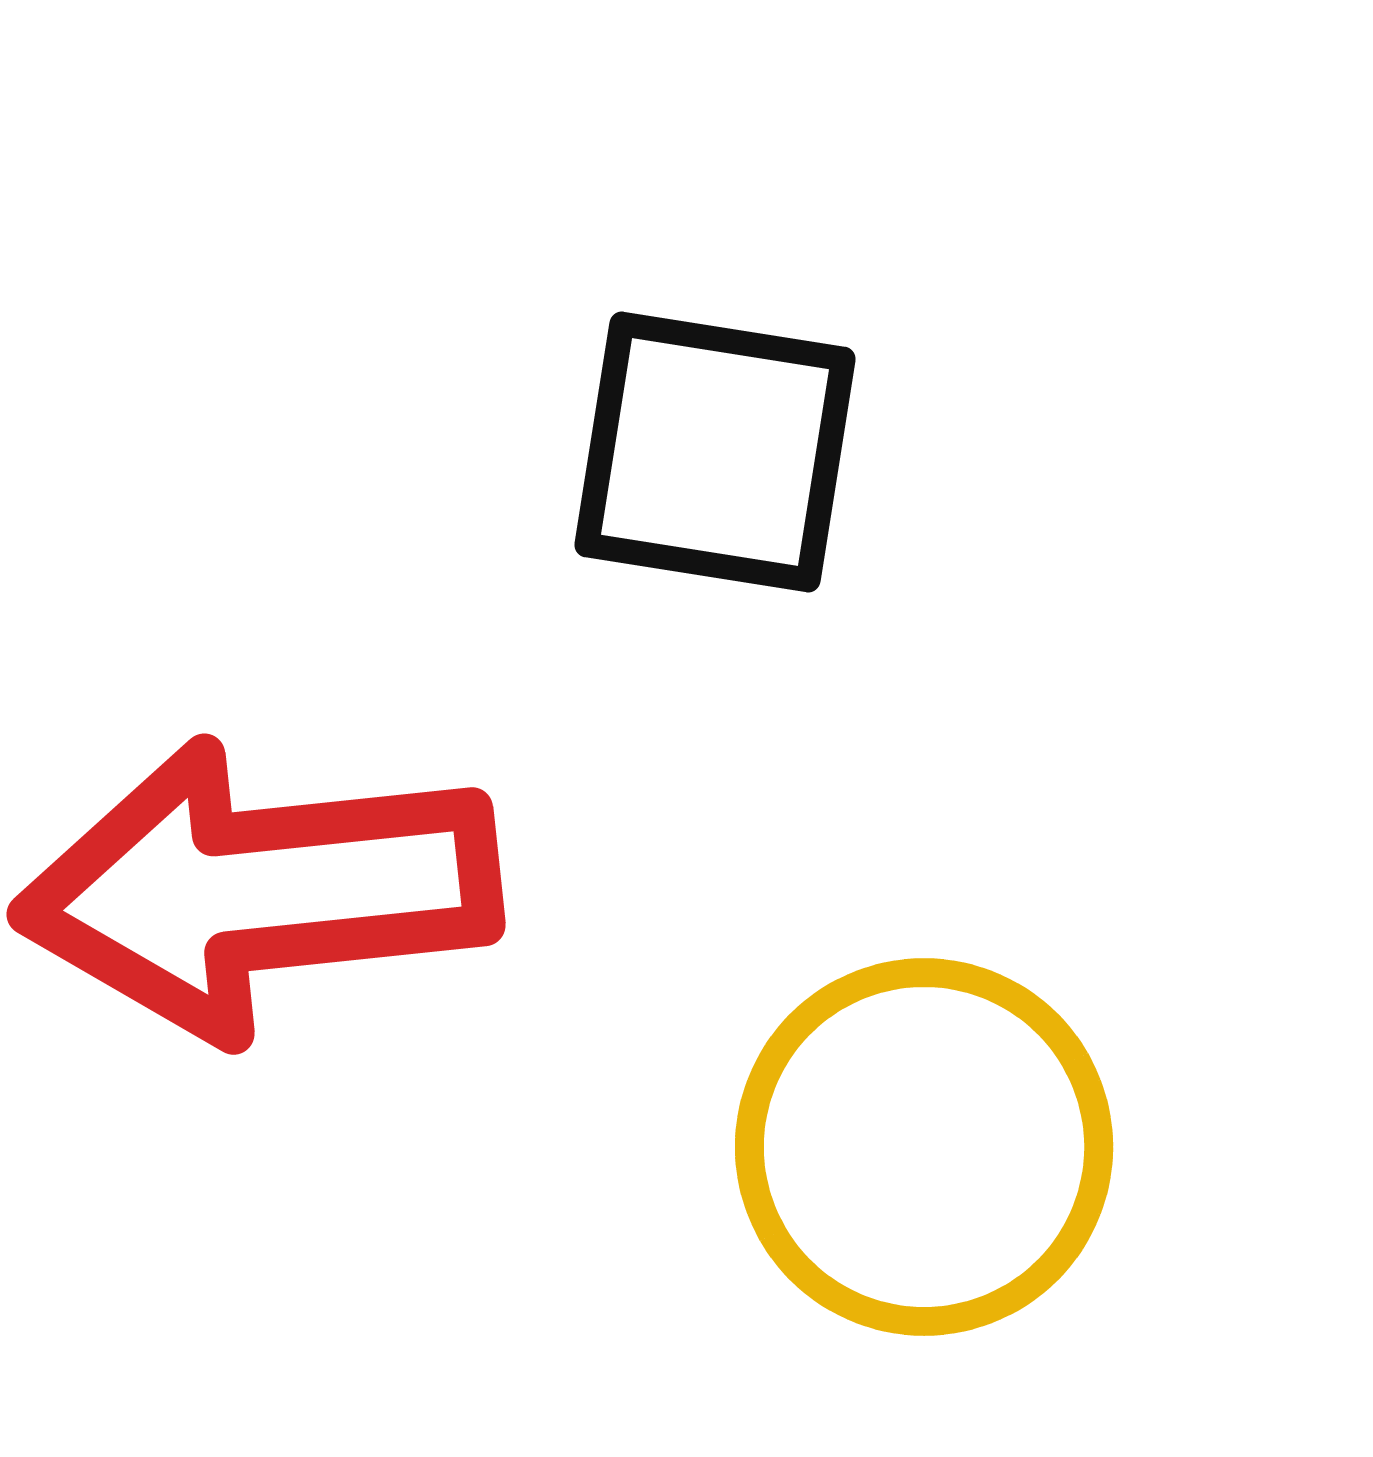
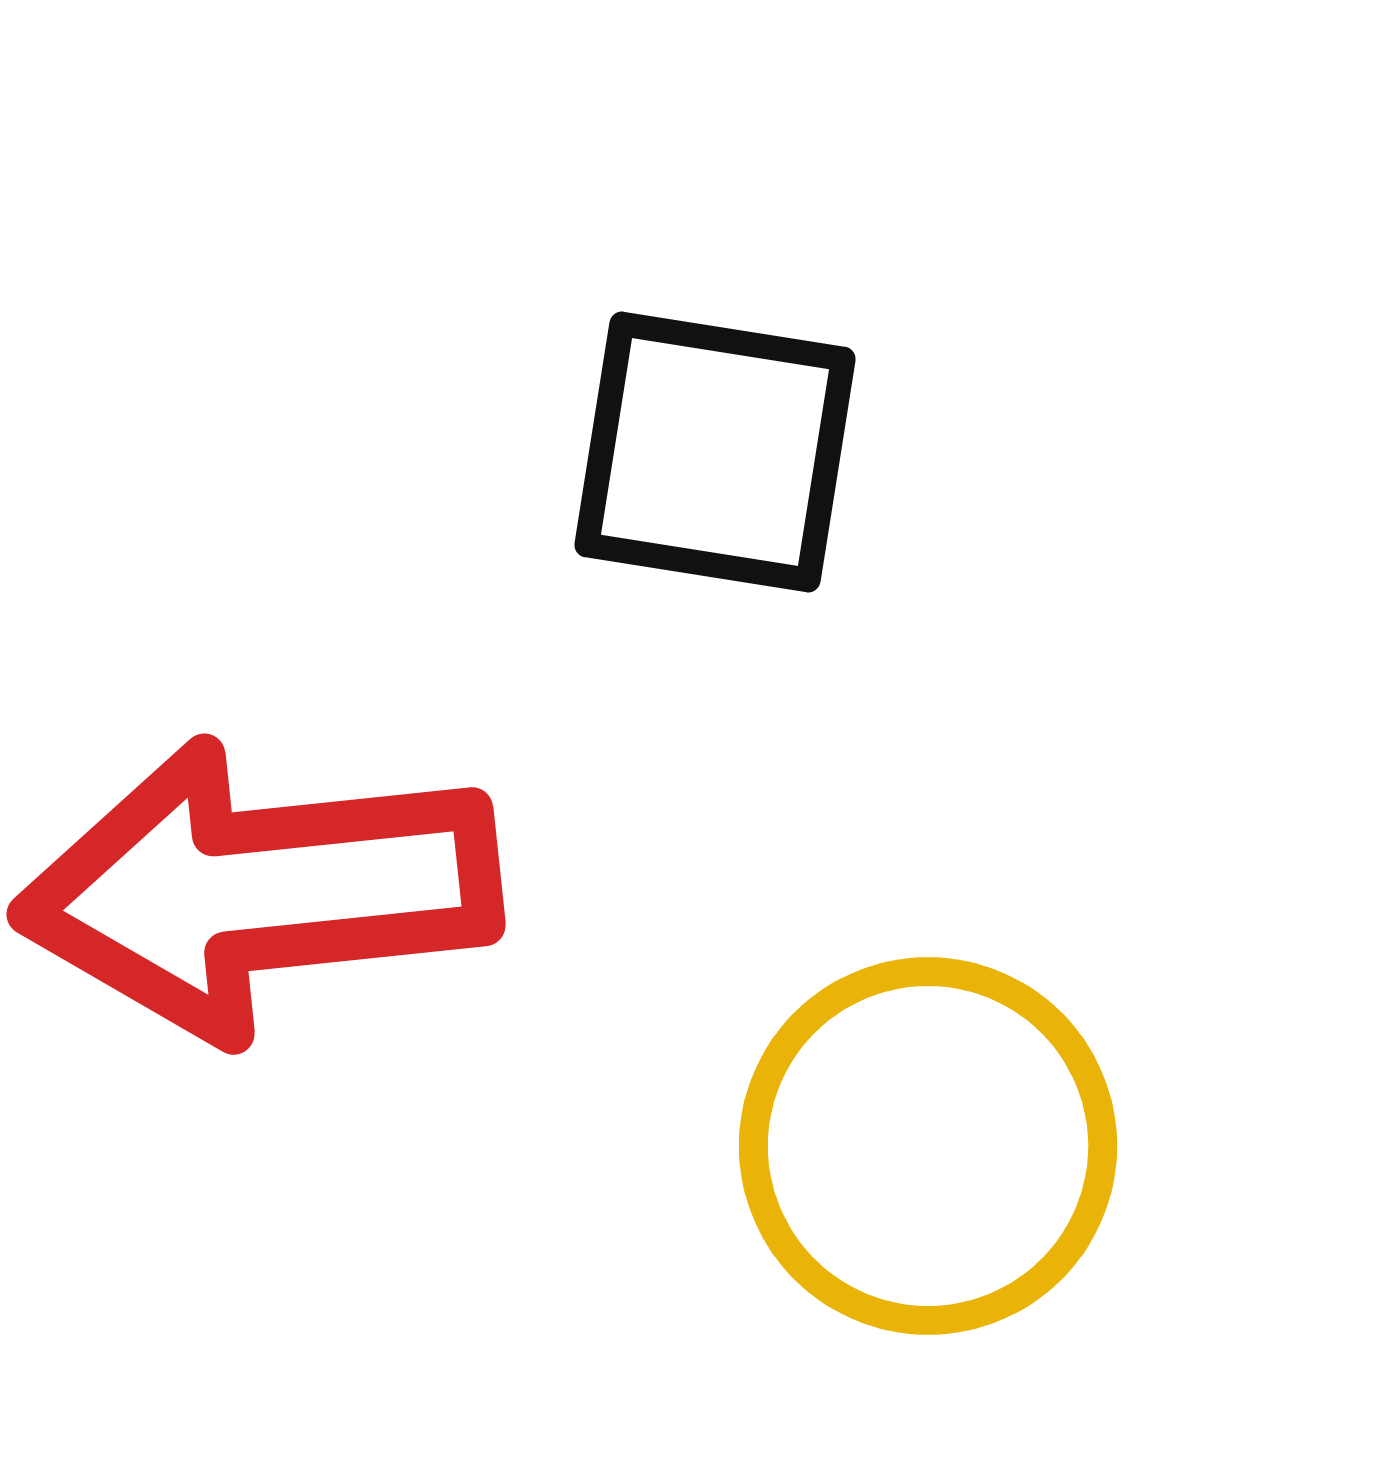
yellow circle: moved 4 px right, 1 px up
